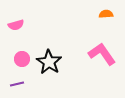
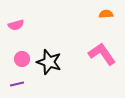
black star: rotated 15 degrees counterclockwise
